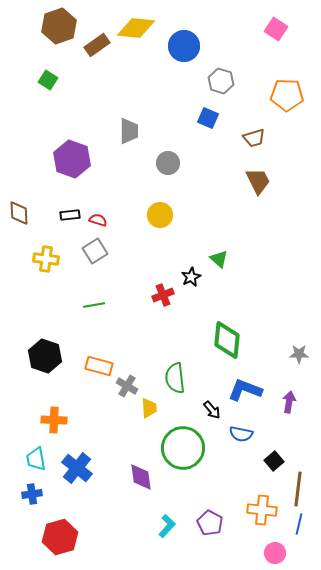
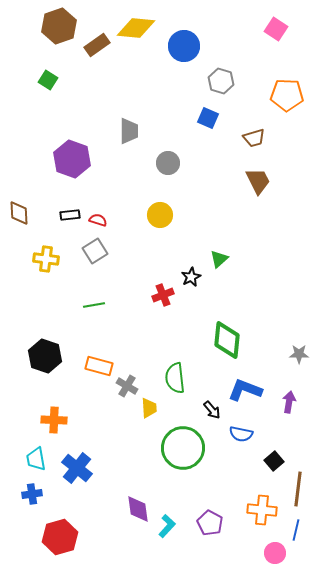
green triangle at (219, 259): rotated 36 degrees clockwise
purple diamond at (141, 477): moved 3 px left, 32 px down
blue line at (299, 524): moved 3 px left, 6 px down
